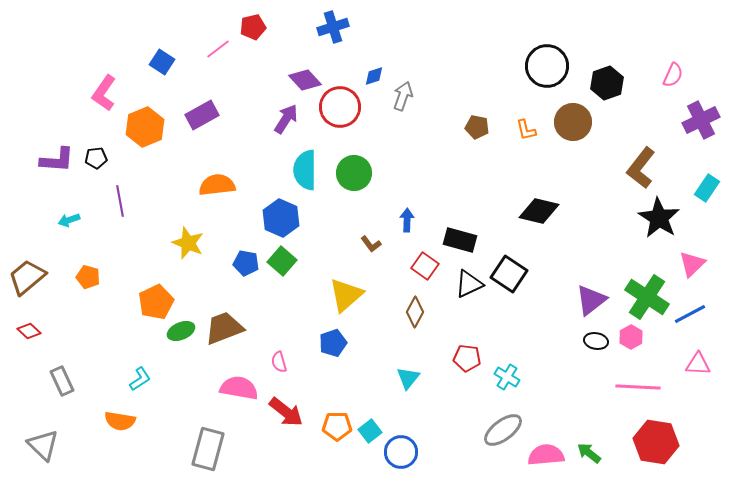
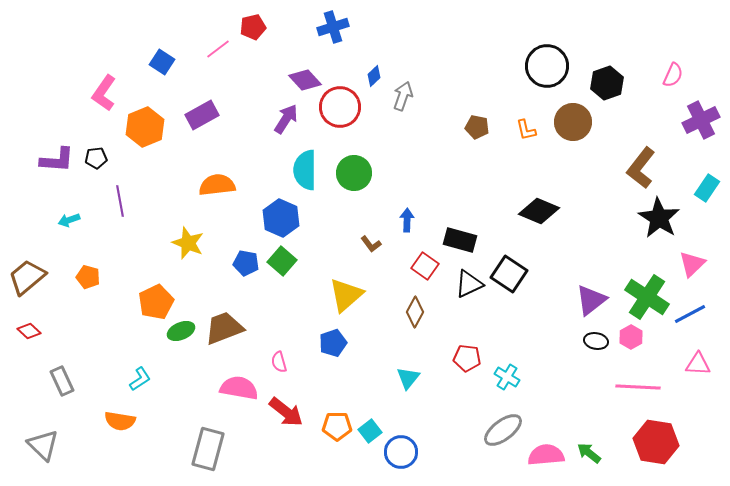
blue diamond at (374, 76): rotated 25 degrees counterclockwise
black diamond at (539, 211): rotated 9 degrees clockwise
